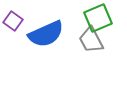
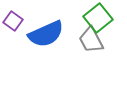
green square: rotated 16 degrees counterclockwise
